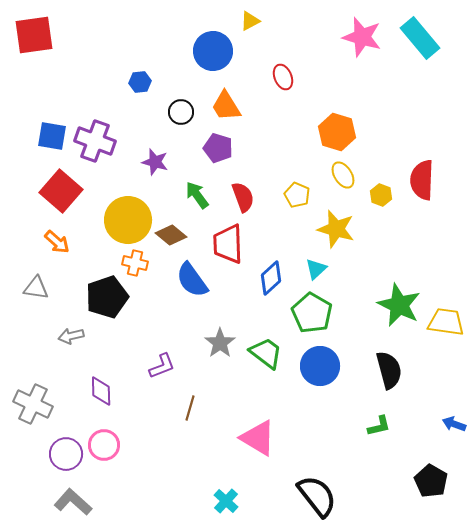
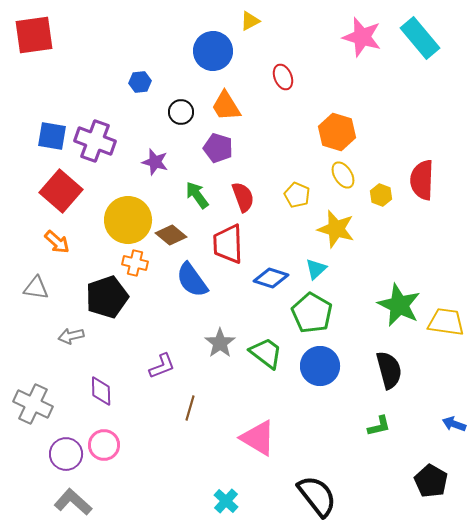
blue diamond at (271, 278): rotated 60 degrees clockwise
